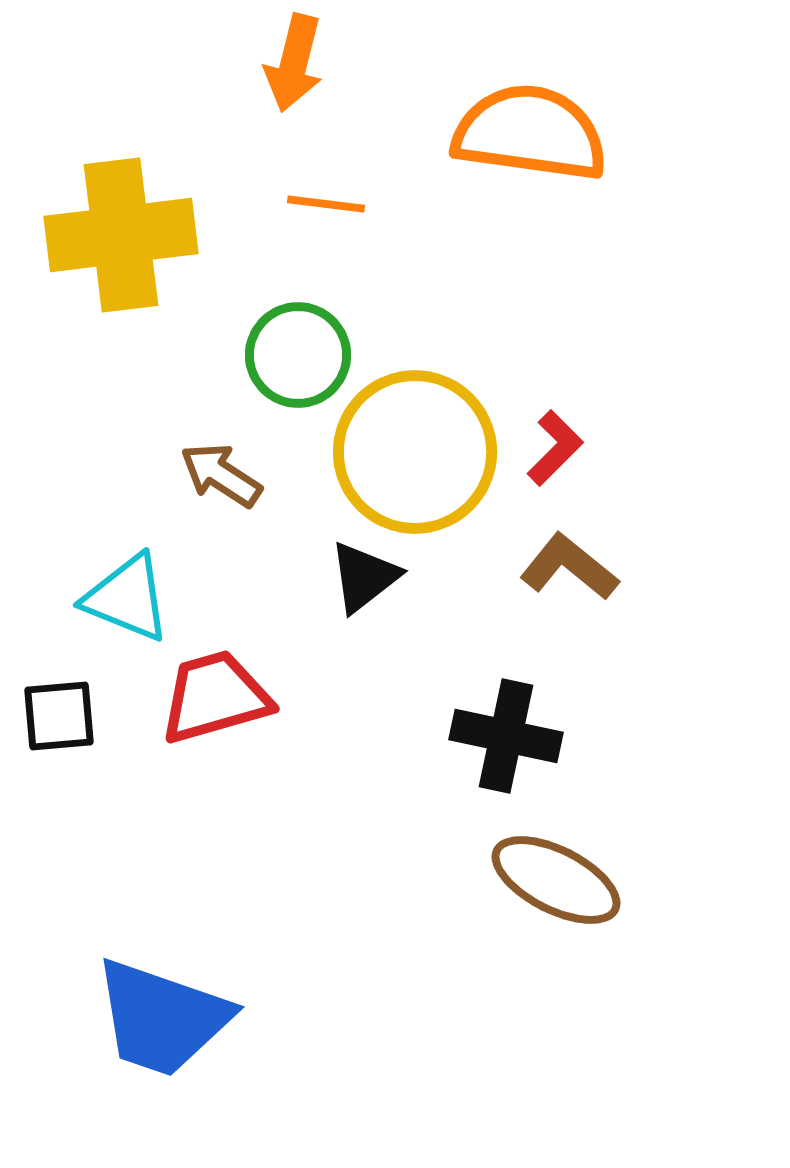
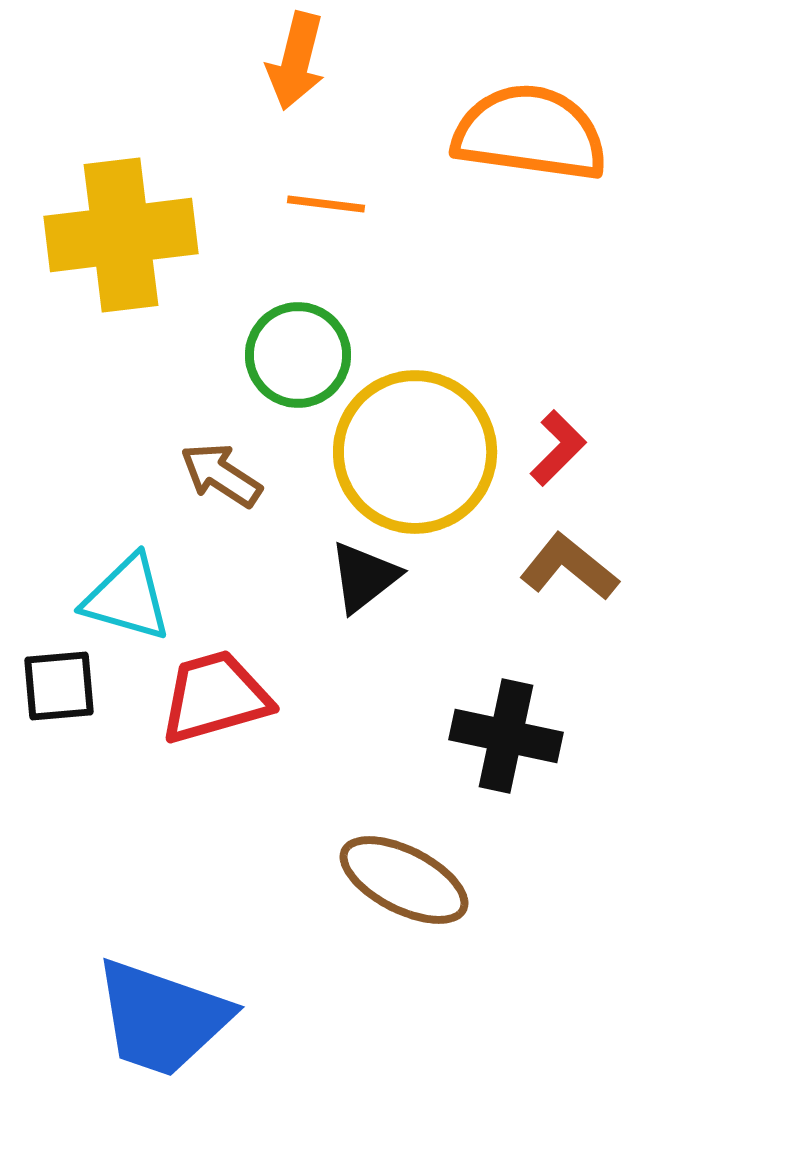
orange arrow: moved 2 px right, 2 px up
red L-shape: moved 3 px right
cyan triangle: rotated 6 degrees counterclockwise
black square: moved 30 px up
brown ellipse: moved 152 px left
